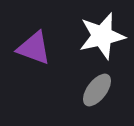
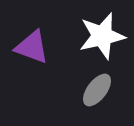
purple triangle: moved 2 px left, 1 px up
